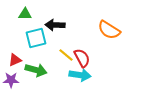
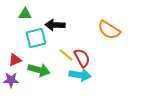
green arrow: moved 3 px right
